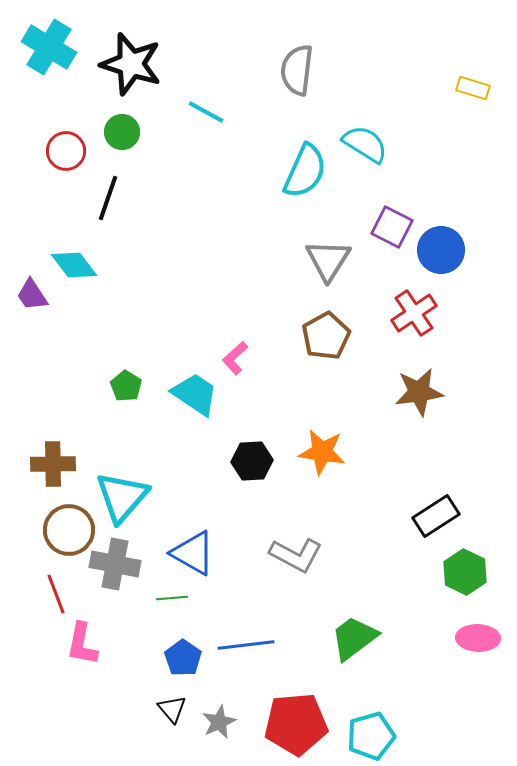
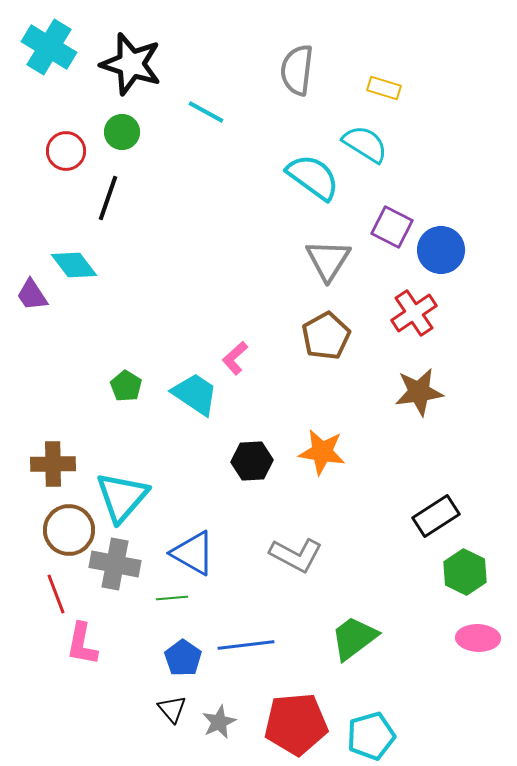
yellow rectangle at (473, 88): moved 89 px left
cyan semicircle at (305, 171): moved 8 px right, 6 px down; rotated 78 degrees counterclockwise
